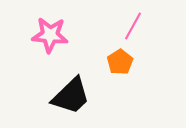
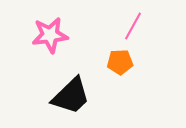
pink star: rotated 12 degrees counterclockwise
orange pentagon: rotated 30 degrees clockwise
